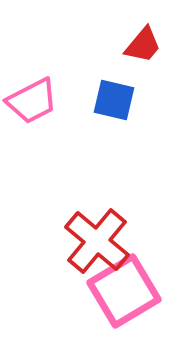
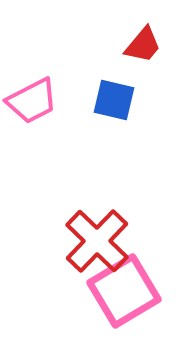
red cross: rotated 4 degrees clockwise
